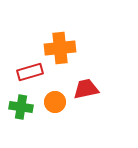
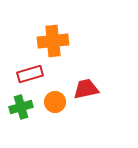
orange cross: moved 7 px left, 7 px up
red rectangle: moved 2 px down
green cross: rotated 25 degrees counterclockwise
